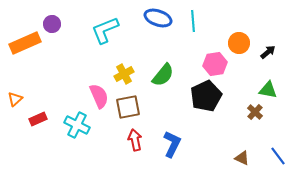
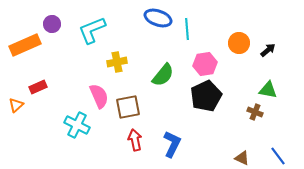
cyan line: moved 6 px left, 8 px down
cyan L-shape: moved 13 px left
orange rectangle: moved 2 px down
black arrow: moved 2 px up
pink hexagon: moved 10 px left
yellow cross: moved 7 px left, 12 px up; rotated 18 degrees clockwise
orange triangle: moved 1 px right, 6 px down
brown cross: rotated 21 degrees counterclockwise
red rectangle: moved 32 px up
